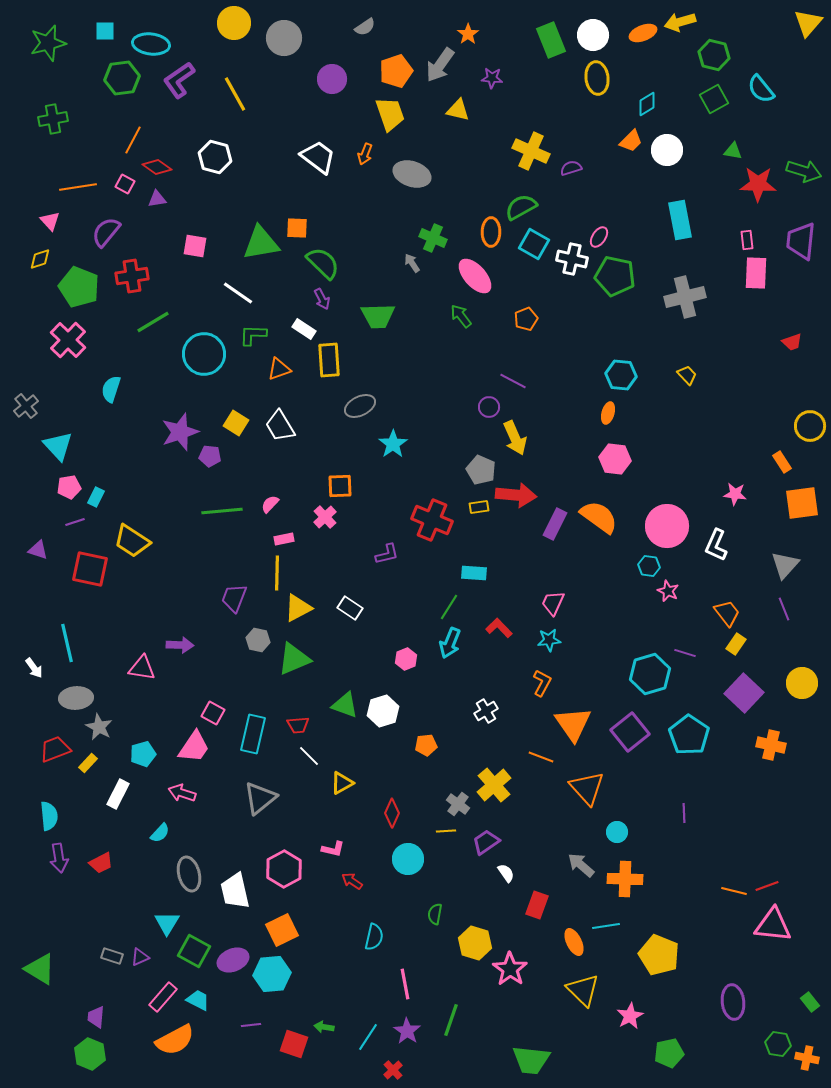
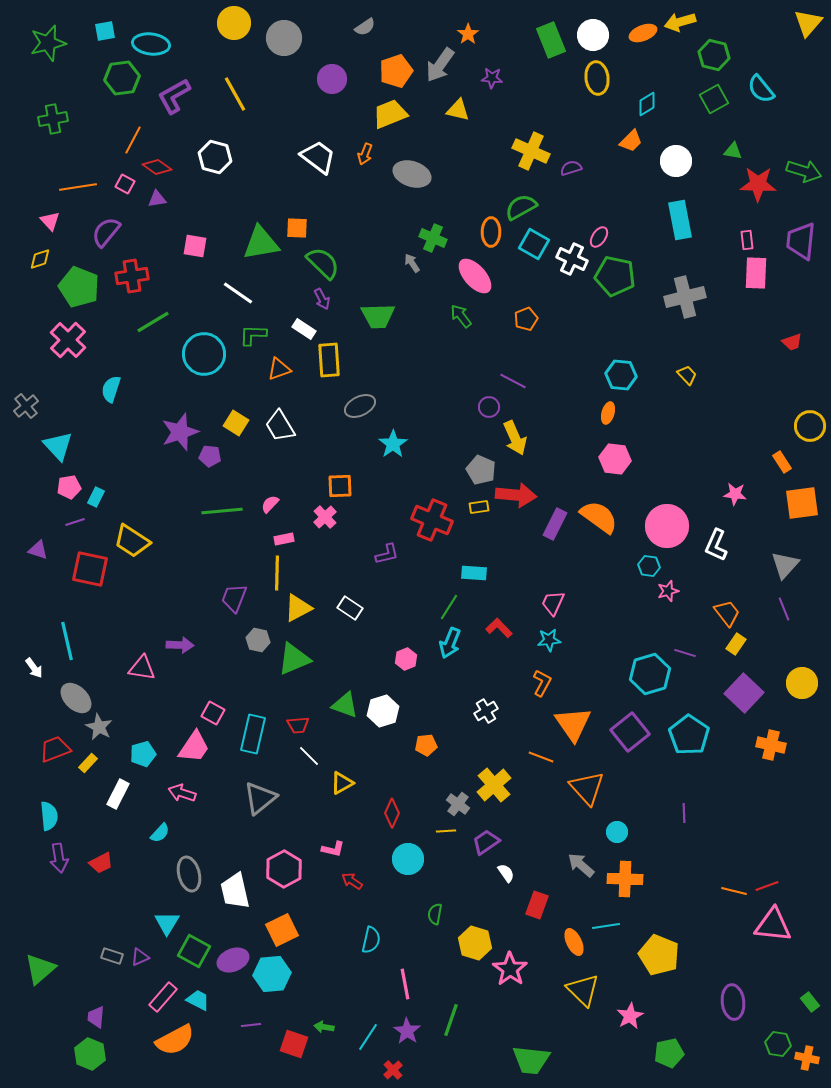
cyan square at (105, 31): rotated 10 degrees counterclockwise
purple L-shape at (179, 80): moved 5 px left, 16 px down; rotated 6 degrees clockwise
yellow trapezoid at (390, 114): rotated 93 degrees counterclockwise
white circle at (667, 150): moved 9 px right, 11 px down
white cross at (572, 259): rotated 12 degrees clockwise
pink star at (668, 591): rotated 30 degrees clockwise
cyan line at (67, 643): moved 2 px up
gray ellipse at (76, 698): rotated 48 degrees clockwise
cyan semicircle at (374, 937): moved 3 px left, 3 px down
green triangle at (40, 969): rotated 48 degrees clockwise
